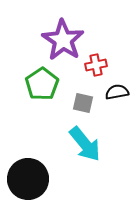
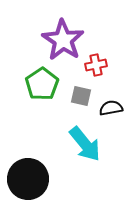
black semicircle: moved 6 px left, 16 px down
gray square: moved 2 px left, 7 px up
